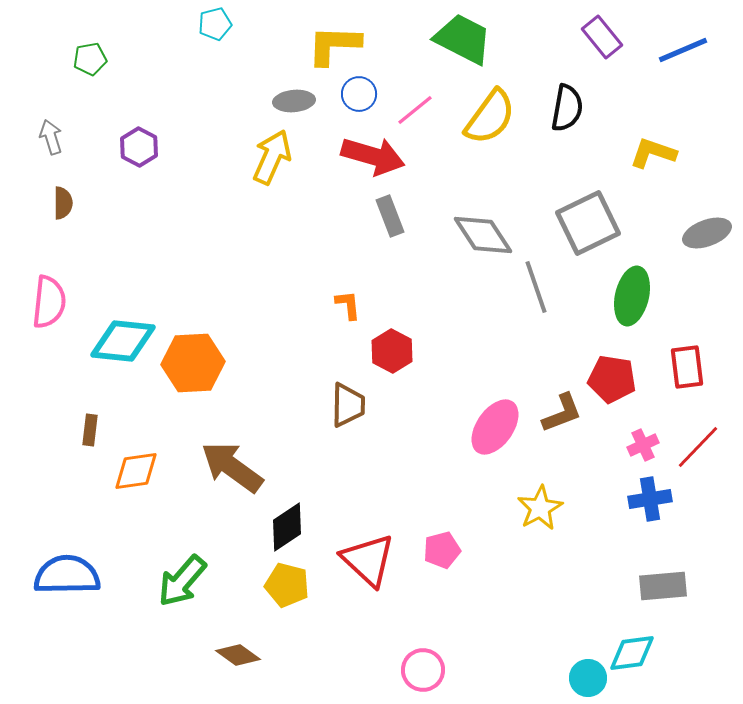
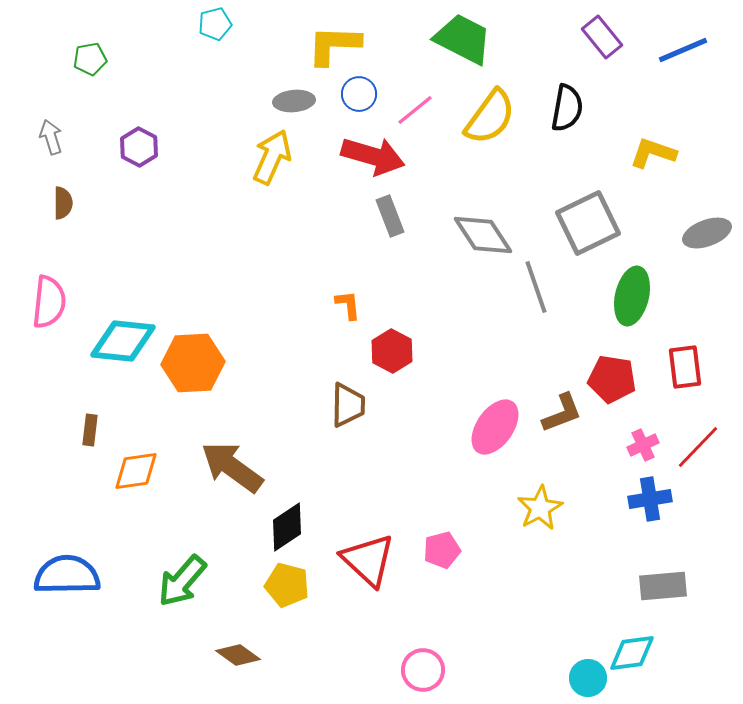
red rectangle at (687, 367): moved 2 px left
